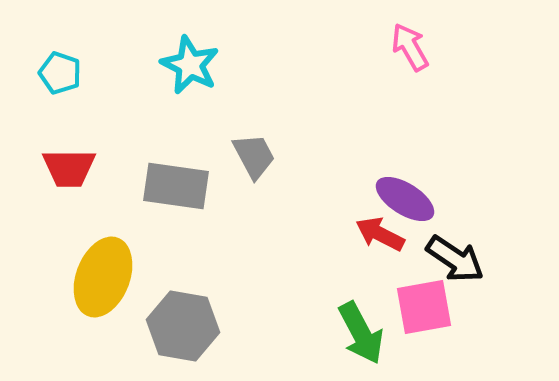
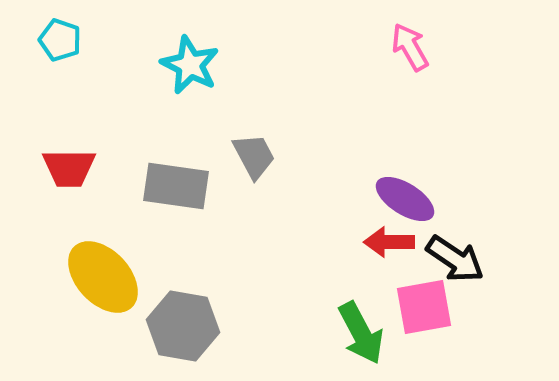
cyan pentagon: moved 33 px up
red arrow: moved 9 px right, 8 px down; rotated 27 degrees counterclockwise
yellow ellipse: rotated 64 degrees counterclockwise
